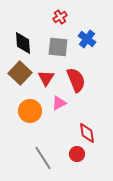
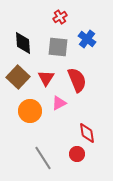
brown square: moved 2 px left, 4 px down
red semicircle: moved 1 px right
